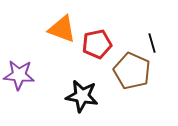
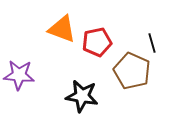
red pentagon: moved 2 px up
